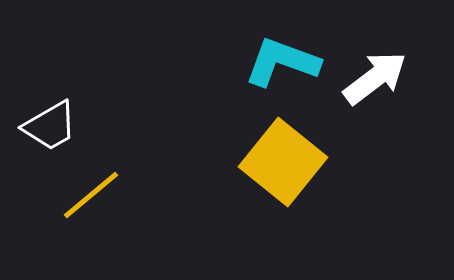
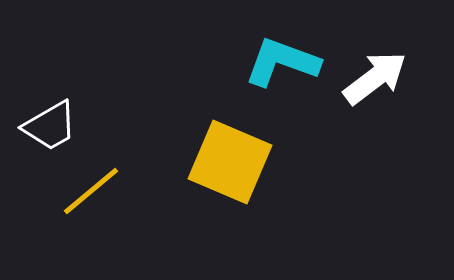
yellow square: moved 53 px left; rotated 16 degrees counterclockwise
yellow line: moved 4 px up
